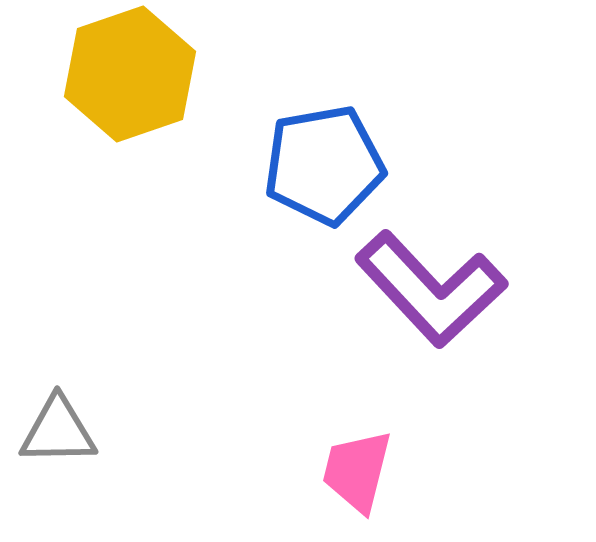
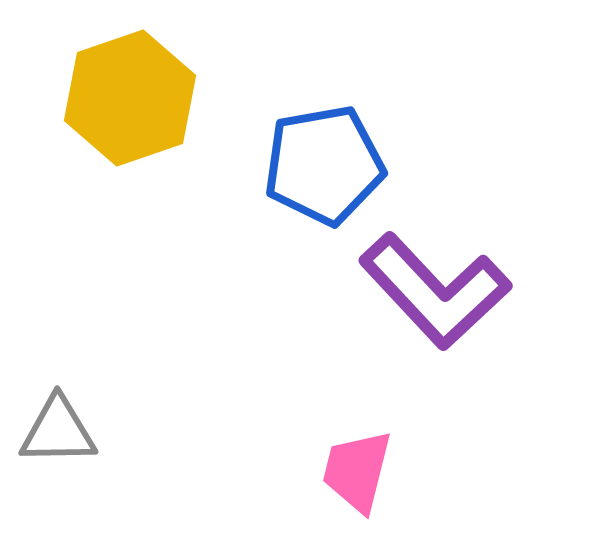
yellow hexagon: moved 24 px down
purple L-shape: moved 4 px right, 2 px down
